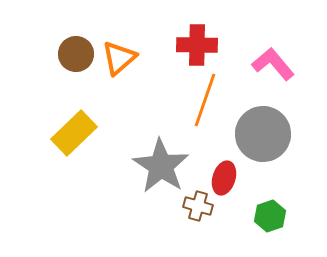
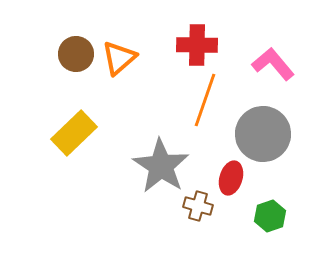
red ellipse: moved 7 px right
